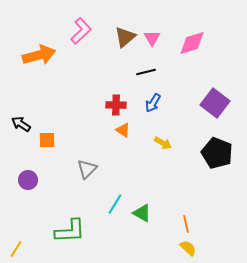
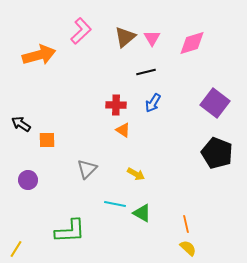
yellow arrow: moved 27 px left, 31 px down
cyan line: rotated 70 degrees clockwise
